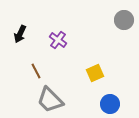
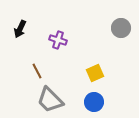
gray circle: moved 3 px left, 8 px down
black arrow: moved 5 px up
purple cross: rotated 18 degrees counterclockwise
brown line: moved 1 px right
blue circle: moved 16 px left, 2 px up
